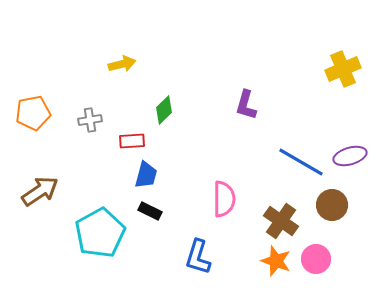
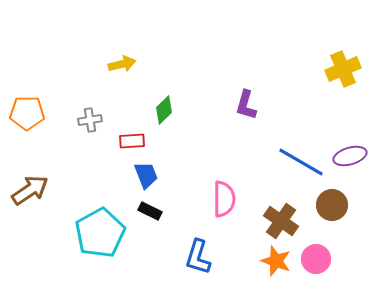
orange pentagon: moved 6 px left; rotated 12 degrees clockwise
blue trapezoid: rotated 36 degrees counterclockwise
brown arrow: moved 10 px left, 1 px up
